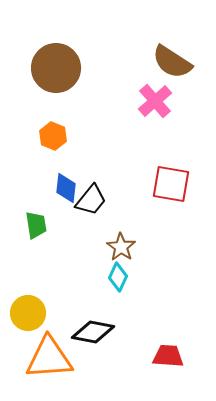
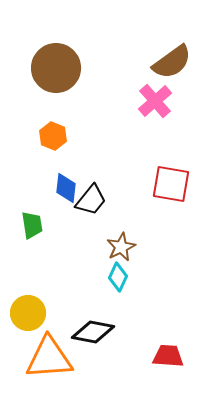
brown semicircle: rotated 69 degrees counterclockwise
green trapezoid: moved 4 px left
brown star: rotated 12 degrees clockwise
